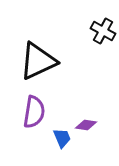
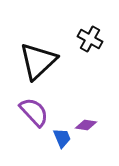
black cross: moved 13 px left, 8 px down
black triangle: rotated 18 degrees counterclockwise
purple semicircle: rotated 52 degrees counterclockwise
